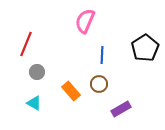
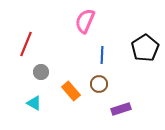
gray circle: moved 4 px right
purple rectangle: rotated 12 degrees clockwise
